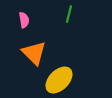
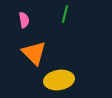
green line: moved 4 px left
yellow ellipse: rotated 36 degrees clockwise
